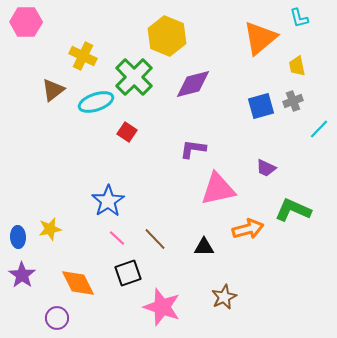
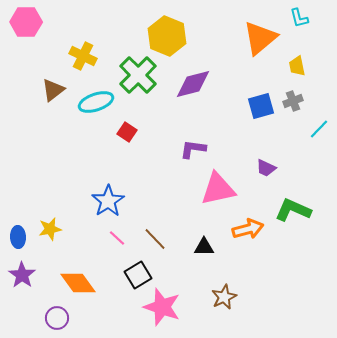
green cross: moved 4 px right, 2 px up
black square: moved 10 px right, 2 px down; rotated 12 degrees counterclockwise
orange diamond: rotated 9 degrees counterclockwise
